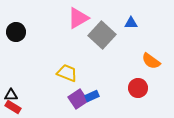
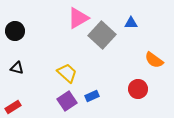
black circle: moved 1 px left, 1 px up
orange semicircle: moved 3 px right, 1 px up
yellow trapezoid: rotated 20 degrees clockwise
red circle: moved 1 px down
black triangle: moved 6 px right, 27 px up; rotated 16 degrees clockwise
purple square: moved 11 px left, 2 px down
red rectangle: rotated 63 degrees counterclockwise
